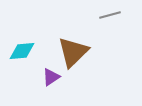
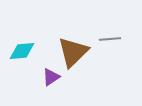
gray line: moved 24 px down; rotated 10 degrees clockwise
